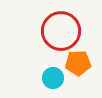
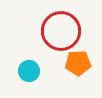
cyan circle: moved 24 px left, 7 px up
